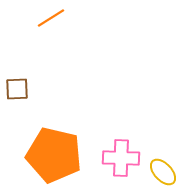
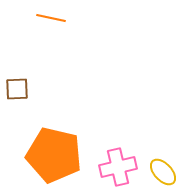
orange line: rotated 44 degrees clockwise
pink cross: moved 3 px left, 9 px down; rotated 15 degrees counterclockwise
